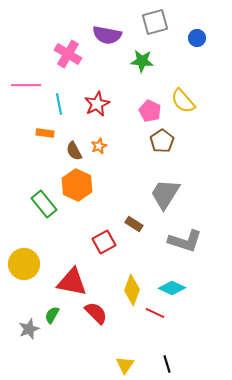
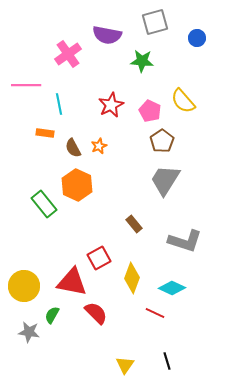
pink cross: rotated 24 degrees clockwise
red star: moved 14 px right, 1 px down
brown semicircle: moved 1 px left, 3 px up
gray trapezoid: moved 14 px up
brown rectangle: rotated 18 degrees clockwise
red square: moved 5 px left, 16 px down
yellow circle: moved 22 px down
yellow diamond: moved 12 px up
gray star: moved 3 px down; rotated 30 degrees clockwise
black line: moved 3 px up
